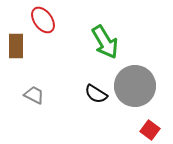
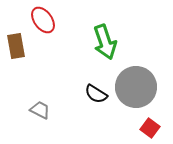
green arrow: rotated 12 degrees clockwise
brown rectangle: rotated 10 degrees counterclockwise
gray circle: moved 1 px right, 1 px down
gray trapezoid: moved 6 px right, 15 px down
red square: moved 2 px up
